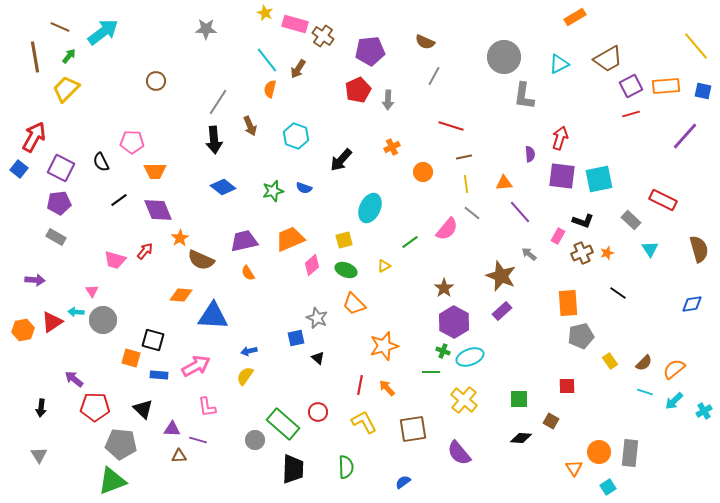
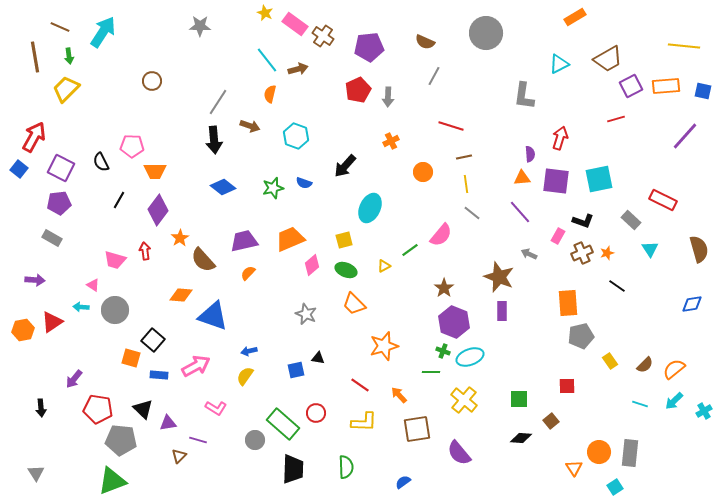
pink rectangle at (295, 24): rotated 20 degrees clockwise
gray star at (206, 29): moved 6 px left, 3 px up
cyan arrow at (103, 32): rotated 20 degrees counterclockwise
yellow line at (696, 46): moved 12 px left; rotated 44 degrees counterclockwise
purple pentagon at (370, 51): moved 1 px left, 4 px up
green arrow at (69, 56): rotated 133 degrees clockwise
gray circle at (504, 57): moved 18 px left, 24 px up
brown arrow at (298, 69): rotated 138 degrees counterclockwise
brown circle at (156, 81): moved 4 px left
orange semicircle at (270, 89): moved 5 px down
gray arrow at (388, 100): moved 3 px up
red line at (631, 114): moved 15 px left, 5 px down
brown arrow at (250, 126): rotated 48 degrees counterclockwise
pink pentagon at (132, 142): moved 4 px down
orange cross at (392, 147): moved 1 px left, 6 px up
black arrow at (341, 160): moved 4 px right, 6 px down
purple square at (562, 176): moved 6 px left, 5 px down
orange triangle at (504, 183): moved 18 px right, 5 px up
blue semicircle at (304, 188): moved 5 px up
green star at (273, 191): moved 3 px up
black line at (119, 200): rotated 24 degrees counterclockwise
purple diamond at (158, 210): rotated 60 degrees clockwise
pink semicircle at (447, 229): moved 6 px left, 6 px down
gray rectangle at (56, 237): moved 4 px left, 1 px down
green line at (410, 242): moved 8 px down
red arrow at (145, 251): rotated 48 degrees counterclockwise
gray arrow at (529, 254): rotated 14 degrees counterclockwise
brown semicircle at (201, 260): moved 2 px right; rotated 24 degrees clockwise
orange semicircle at (248, 273): rotated 77 degrees clockwise
brown star at (501, 276): moved 2 px left, 1 px down
pink triangle at (92, 291): moved 1 px right, 6 px up; rotated 24 degrees counterclockwise
black line at (618, 293): moved 1 px left, 7 px up
purple rectangle at (502, 311): rotated 48 degrees counterclockwise
cyan arrow at (76, 312): moved 5 px right, 5 px up
blue triangle at (213, 316): rotated 16 degrees clockwise
gray star at (317, 318): moved 11 px left, 4 px up
gray circle at (103, 320): moved 12 px right, 10 px up
purple hexagon at (454, 322): rotated 8 degrees counterclockwise
blue square at (296, 338): moved 32 px down
black square at (153, 340): rotated 25 degrees clockwise
black triangle at (318, 358): rotated 32 degrees counterclockwise
brown semicircle at (644, 363): moved 1 px right, 2 px down
purple arrow at (74, 379): rotated 90 degrees counterclockwise
red line at (360, 385): rotated 66 degrees counterclockwise
orange arrow at (387, 388): moved 12 px right, 7 px down
cyan line at (645, 392): moved 5 px left, 12 px down
red pentagon at (95, 407): moved 3 px right, 2 px down; rotated 8 degrees clockwise
pink L-shape at (207, 407): moved 9 px right, 1 px down; rotated 50 degrees counterclockwise
black arrow at (41, 408): rotated 12 degrees counterclockwise
red circle at (318, 412): moved 2 px left, 1 px down
brown square at (551, 421): rotated 21 degrees clockwise
yellow L-shape at (364, 422): rotated 120 degrees clockwise
purple triangle at (172, 429): moved 4 px left, 6 px up; rotated 12 degrees counterclockwise
brown square at (413, 429): moved 4 px right
gray pentagon at (121, 444): moved 4 px up
gray triangle at (39, 455): moved 3 px left, 18 px down
brown triangle at (179, 456): rotated 42 degrees counterclockwise
cyan square at (608, 487): moved 7 px right
